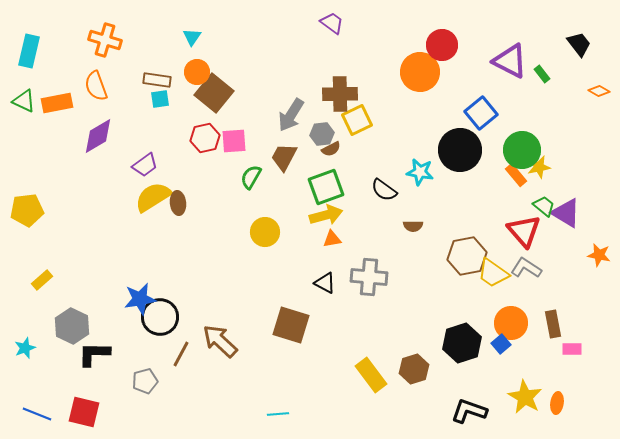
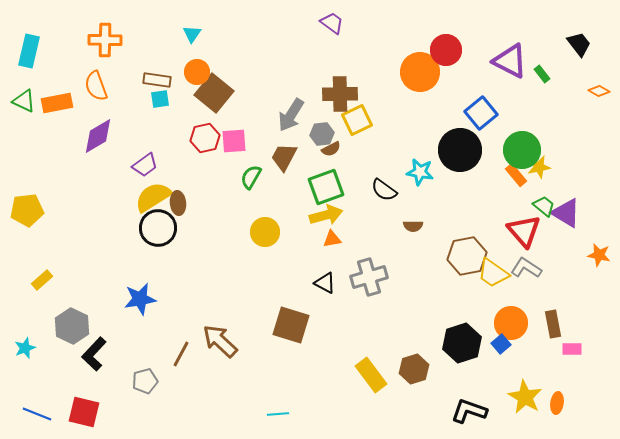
cyan triangle at (192, 37): moved 3 px up
orange cross at (105, 40): rotated 16 degrees counterclockwise
red circle at (442, 45): moved 4 px right, 5 px down
gray cross at (369, 277): rotated 21 degrees counterclockwise
black circle at (160, 317): moved 2 px left, 89 px up
black L-shape at (94, 354): rotated 48 degrees counterclockwise
